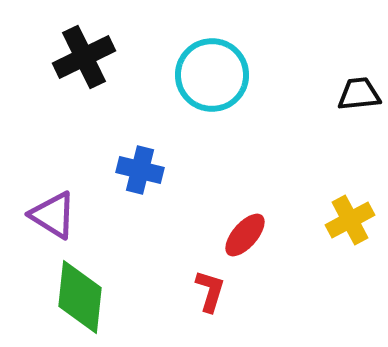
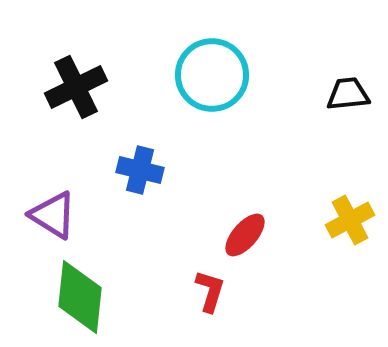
black cross: moved 8 px left, 30 px down
black trapezoid: moved 11 px left
